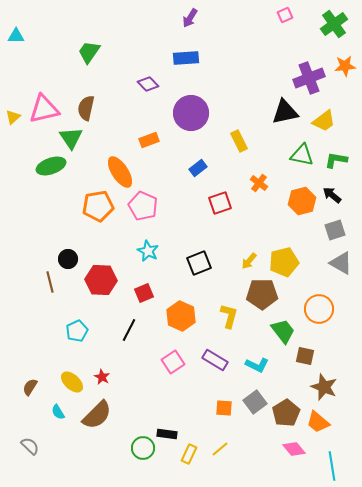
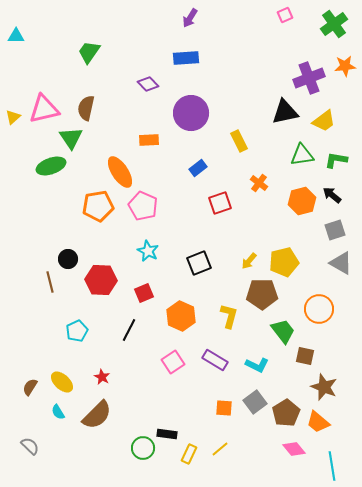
orange rectangle at (149, 140): rotated 18 degrees clockwise
green triangle at (302, 155): rotated 20 degrees counterclockwise
yellow ellipse at (72, 382): moved 10 px left
